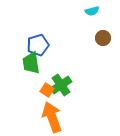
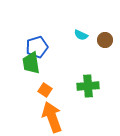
cyan semicircle: moved 11 px left, 24 px down; rotated 40 degrees clockwise
brown circle: moved 2 px right, 2 px down
blue pentagon: moved 1 px left, 2 px down
green cross: moved 27 px right, 1 px down; rotated 30 degrees clockwise
orange square: moved 2 px left
